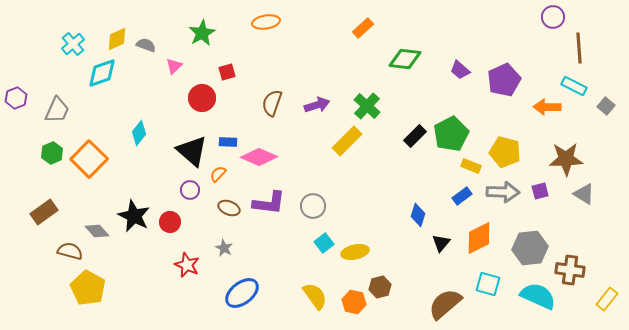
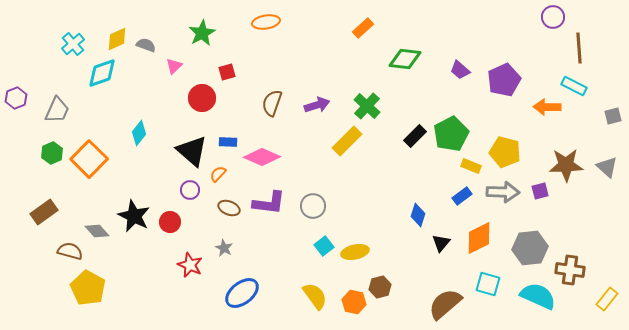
gray square at (606, 106): moved 7 px right, 10 px down; rotated 36 degrees clockwise
pink diamond at (259, 157): moved 3 px right
brown star at (566, 159): moved 6 px down
gray triangle at (584, 194): moved 23 px right, 27 px up; rotated 10 degrees clockwise
cyan square at (324, 243): moved 3 px down
red star at (187, 265): moved 3 px right
